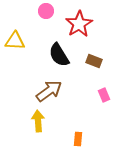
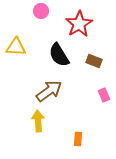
pink circle: moved 5 px left
yellow triangle: moved 1 px right, 6 px down
